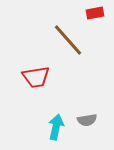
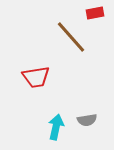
brown line: moved 3 px right, 3 px up
